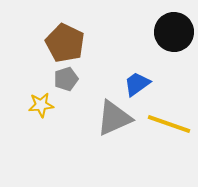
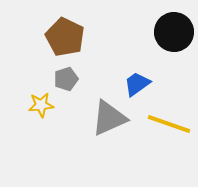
brown pentagon: moved 6 px up
gray triangle: moved 5 px left
